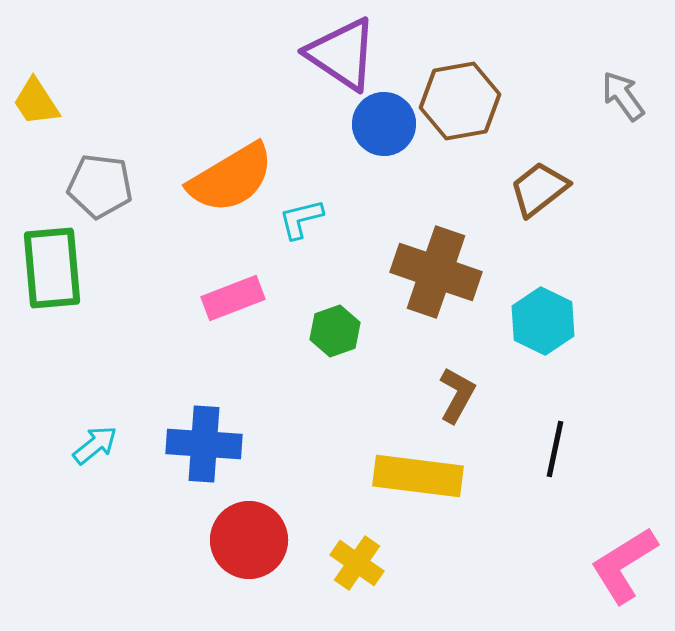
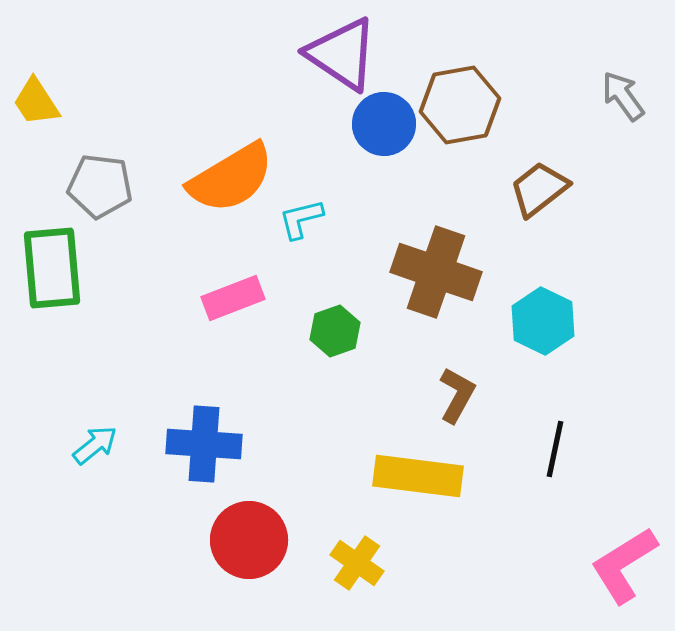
brown hexagon: moved 4 px down
